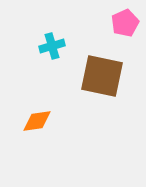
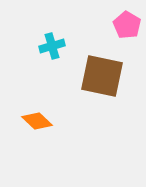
pink pentagon: moved 2 px right, 2 px down; rotated 16 degrees counterclockwise
orange diamond: rotated 52 degrees clockwise
